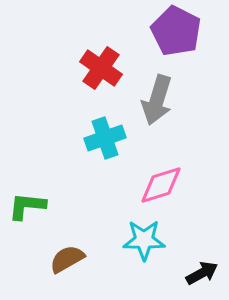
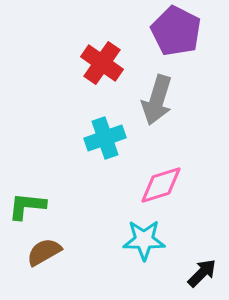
red cross: moved 1 px right, 5 px up
brown semicircle: moved 23 px left, 7 px up
black arrow: rotated 16 degrees counterclockwise
